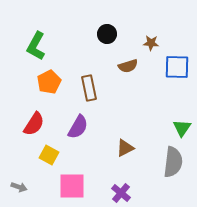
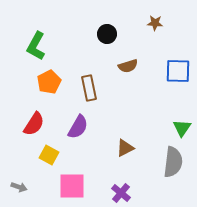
brown star: moved 4 px right, 20 px up
blue square: moved 1 px right, 4 px down
